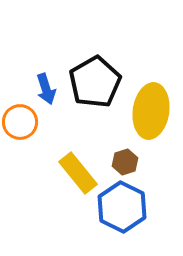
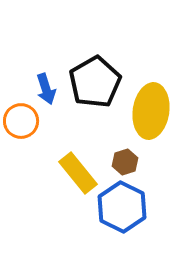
orange circle: moved 1 px right, 1 px up
